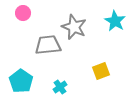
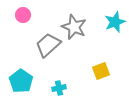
pink circle: moved 2 px down
cyan star: moved 1 px down; rotated 20 degrees clockwise
gray trapezoid: rotated 36 degrees counterclockwise
cyan cross: moved 1 px left, 1 px down; rotated 24 degrees clockwise
